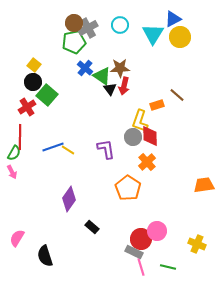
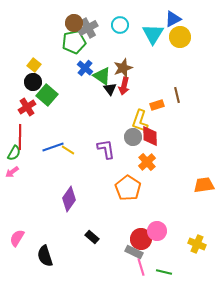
brown star: moved 3 px right; rotated 18 degrees counterclockwise
brown line: rotated 35 degrees clockwise
pink arrow: rotated 80 degrees clockwise
black rectangle: moved 10 px down
green line: moved 4 px left, 5 px down
